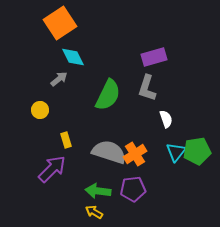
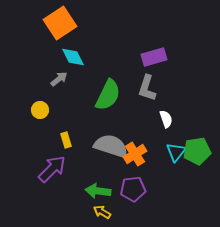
gray semicircle: moved 2 px right, 6 px up
yellow arrow: moved 8 px right
